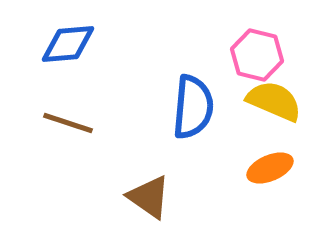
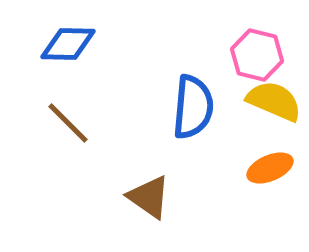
blue diamond: rotated 6 degrees clockwise
brown line: rotated 27 degrees clockwise
